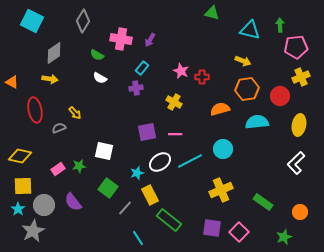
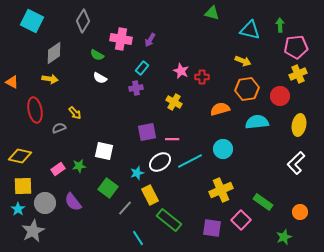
yellow cross at (301, 77): moved 3 px left, 3 px up
pink line at (175, 134): moved 3 px left, 5 px down
gray circle at (44, 205): moved 1 px right, 2 px up
pink square at (239, 232): moved 2 px right, 12 px up
